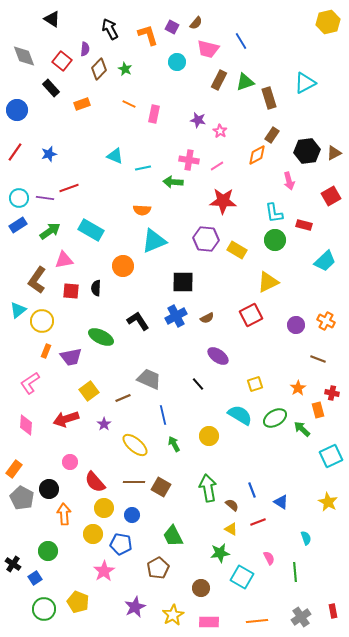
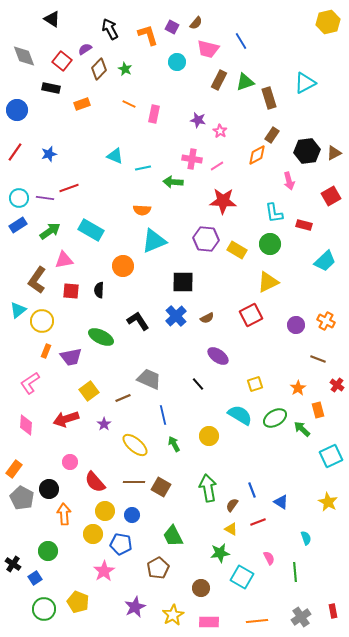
purple semicircle at (85, 49): rotated 128 degrees counterclockwise
black rectangle at (51, 88): rotated 36 degrees counterclockwise
pink cross at (189, 160): moved 3 px right, 1 px up
green circle at (275, 240): moved 5 px left, 4 px down
black semicircle at (96, 288): moved 3 px right, 2 px down
blue cross at (176, 316): rotated 15 degrees counterclockwise
red cross at (332, 393): moved 5 px right, 8 px up; rotated 24 degrees clockwise
brown semicircle at (232, 505): rotated 96 degrees counterclockwise
yellow circle at (104, 508): moved 1 px right, 3 px down
